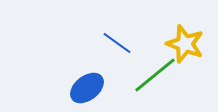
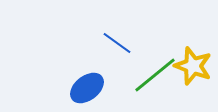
yellow star: moved 8 px right, 22 px down
